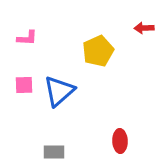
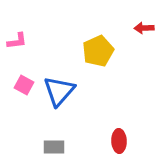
pink L-shape: moved 10 px left, 3 px down; rotated 10 degrees counterclockwise
pink square: rotated 30 degrees clockwise
blue triangle: rotated 8 degrees counterclockwise
red ellipse: moved 1 px left
gray rectangle: moved 5 px up
